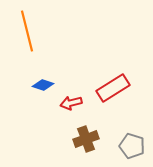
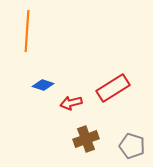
orange line: rotated 18 degrees clockwise
